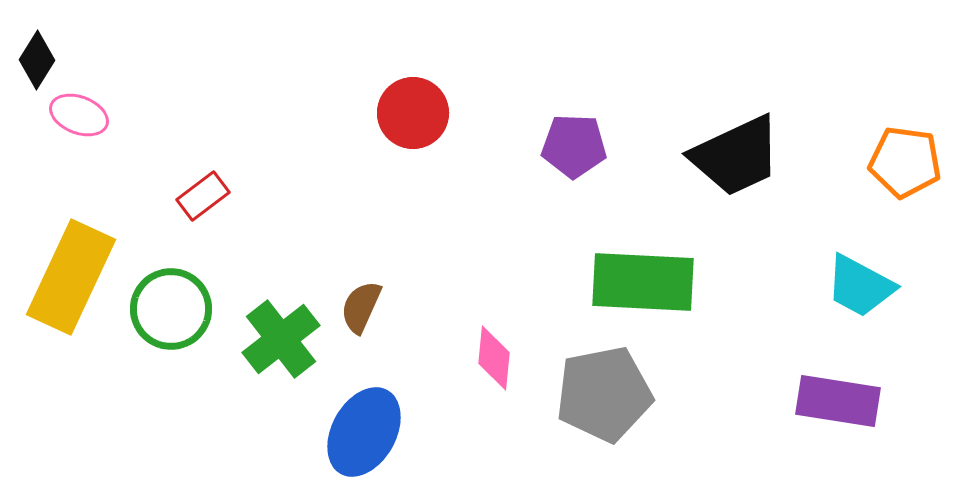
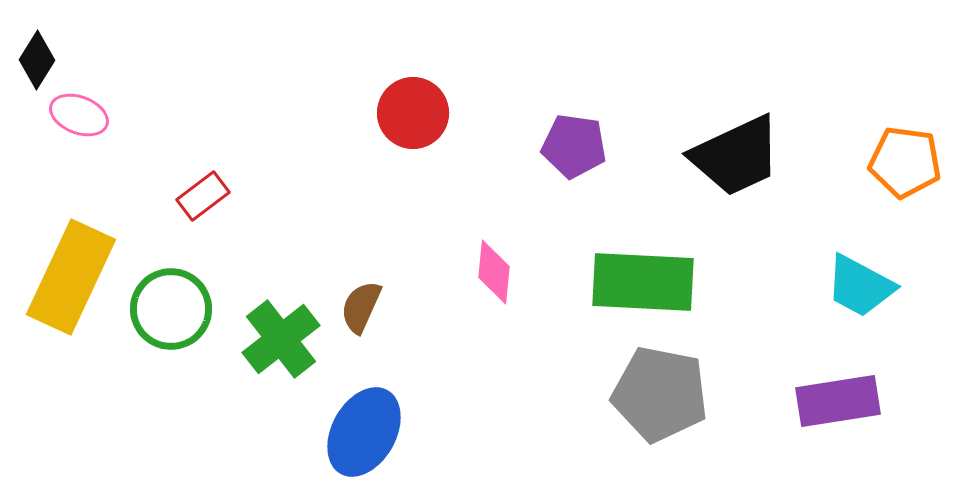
purple pentagon: rotated 6 degrees clockwise
pink diamond: moved 86 px up
gray pentagon: moved 56 px right; rotated 22 degrees clockwise
purple rectangle: rotated 18 degrees counterclockwise
